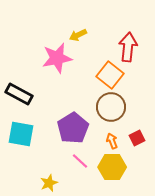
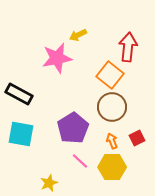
brown circle: moved 1 px right
